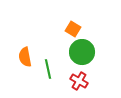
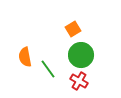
orange square: rotated 28 degrees clockwise
green circle: moved 1 px left, 3 px down
green line: rotated 24 degrees counterclockwise
